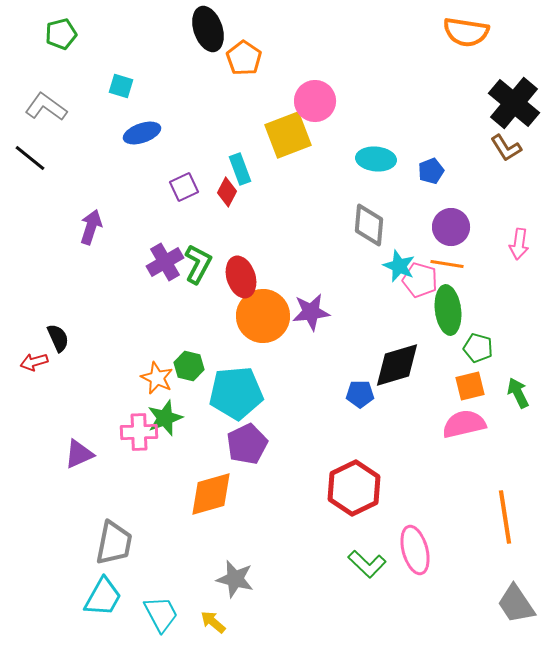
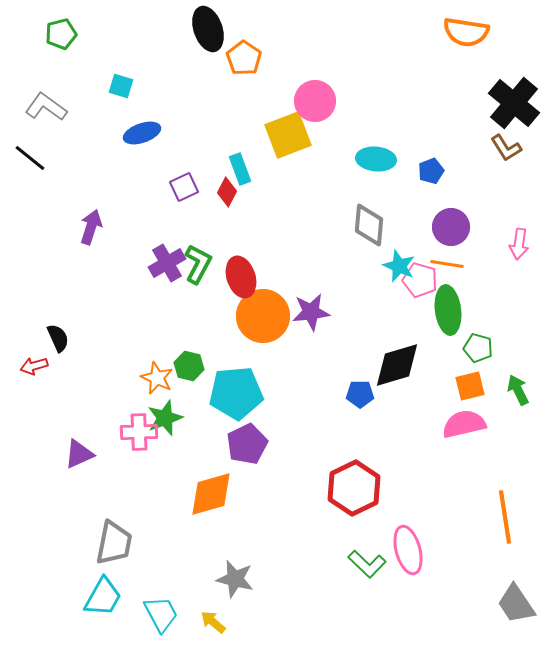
purple cross at (165, 262): moved 2 px right, 1 px down
red arrow at (34, 362): moved 4 px down
green arrow at (518, 393): moved 3 px up
pink ellipse at (415, 550): moved 7 px left
